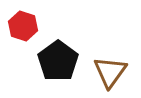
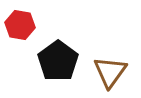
red hexagon: moved 3 px left, 1 px up; rotated 8 degrees counterclockwise
